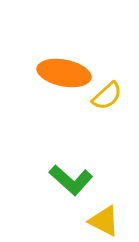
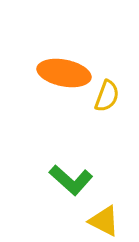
yellow semicircle: rotated 28 degrees counterclockwise
